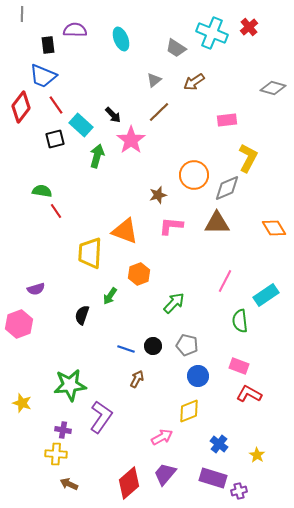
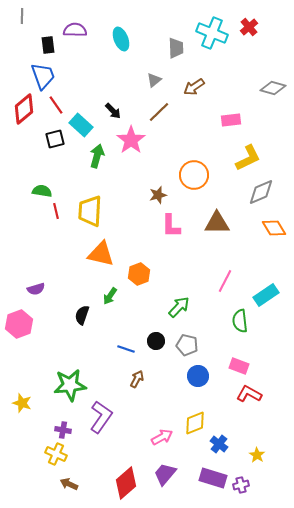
gray line at (22, 14): moved 2 px down
gray trapezoid at (176, 48): rotated 125 degrees counterclockwise
blue trapezoid at (43, 76): rotated 132 degrees counterclockwise
brown arrow at (194, 82): moved 5 px down
red diamond at (21, 107): moved 3 px right, 2 px down; rotated 12 degrees clockwise
black arrow at (113, 115): moved 4 px up
pink rectangle at (227, 120): moved 4 px right
yellow L-shape at (248, 158): rotated 36 degrees clockwise
gray diamond at (227, 188): moved 34 px right, 4 px down
red line at (56, 211): rotated 21 degrees clockwise
pink L-shape at (171, 226): rotated 95 degrees counterclockwise
orange triangle at (125, 231): moved 24 px left, 23 px down; rotated 8 degrees counterclockwise
yellow trapezoid at (90, 253): moved 42 px up
green arrow at (174, 303): moved 5 px right, 4 px down
black circle at (153, 346): moved 3 px right, 5 px up
yellow diamond at (189, 411): moved 6 px right, 12 px down
yellow cross at (56, 454): rotated 20 degrees clockwise
red diamond at (129, 483): moved 3 px left
purple cross at (239, 491): moved 2 px right, 6 px up
